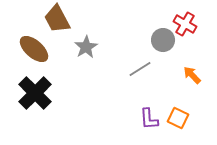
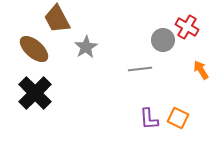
red cross: moved 2 px right, 3 px down
gray line: rotated 25 degrees clockwise
orange arrow: moved 9 px right, 5 px up; rotated 12 degrees clockwise
